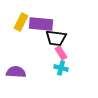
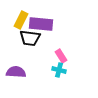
yellow rectangle: moved 2 px up
black trapezoid: moved 26 px left
pink rectangle: moved 3 px down
cyan cross: moved 2 px left, 2 px down
